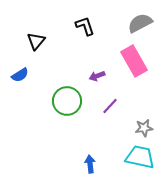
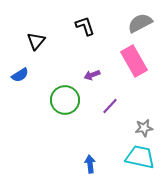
purple arrow: moved 5 px left, 1 px up
green circle: moved 2 px left, 1 px up
